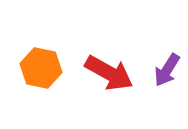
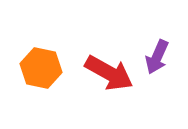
purple arrow: moved 10 px left, 13 px up; rotated 8 degrees counterclockwise
